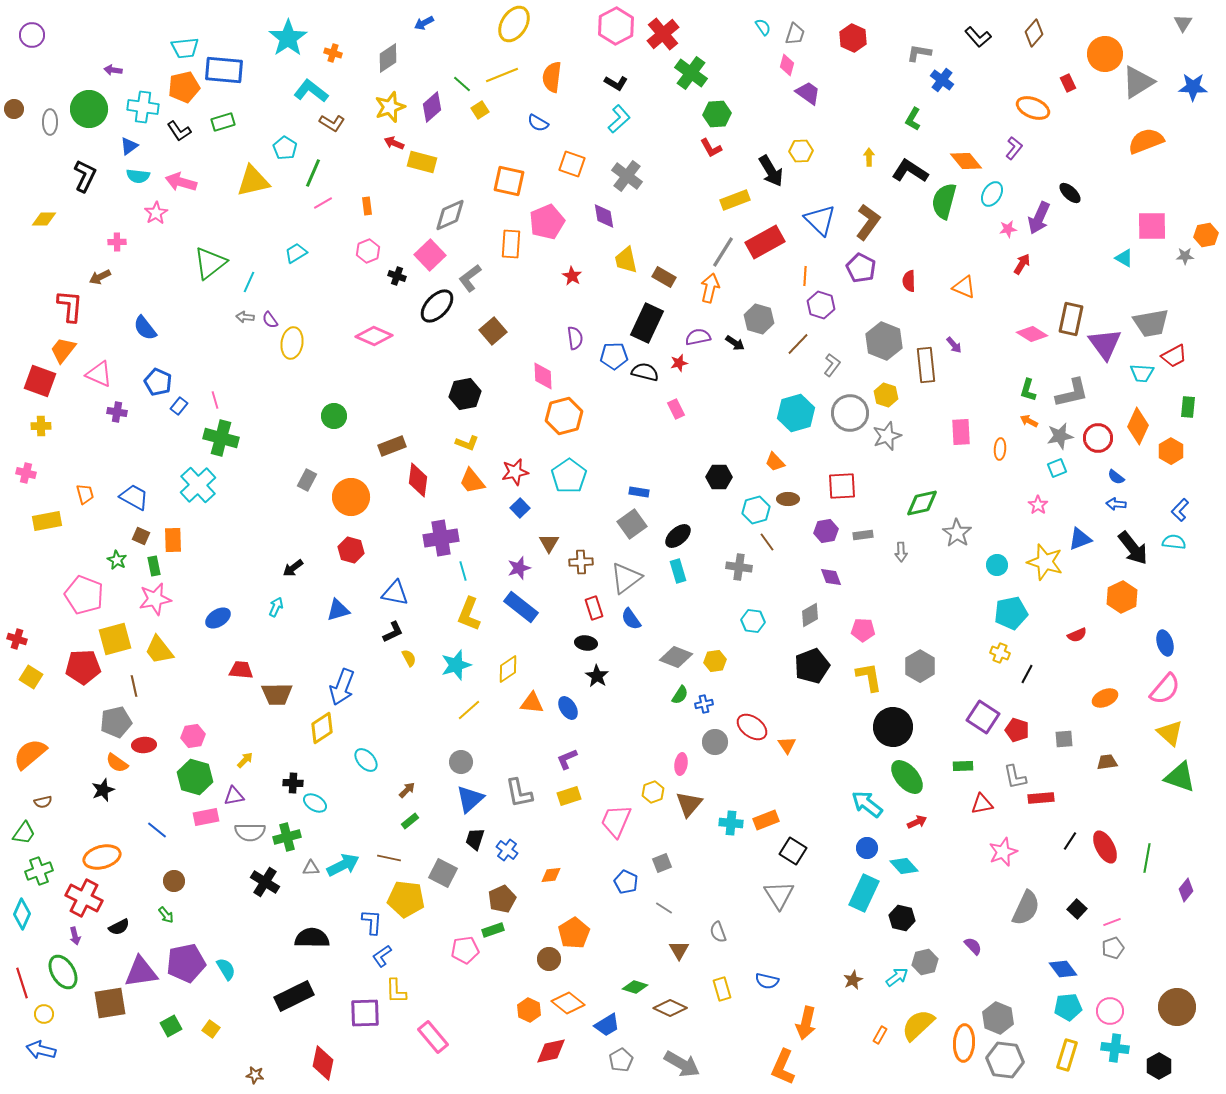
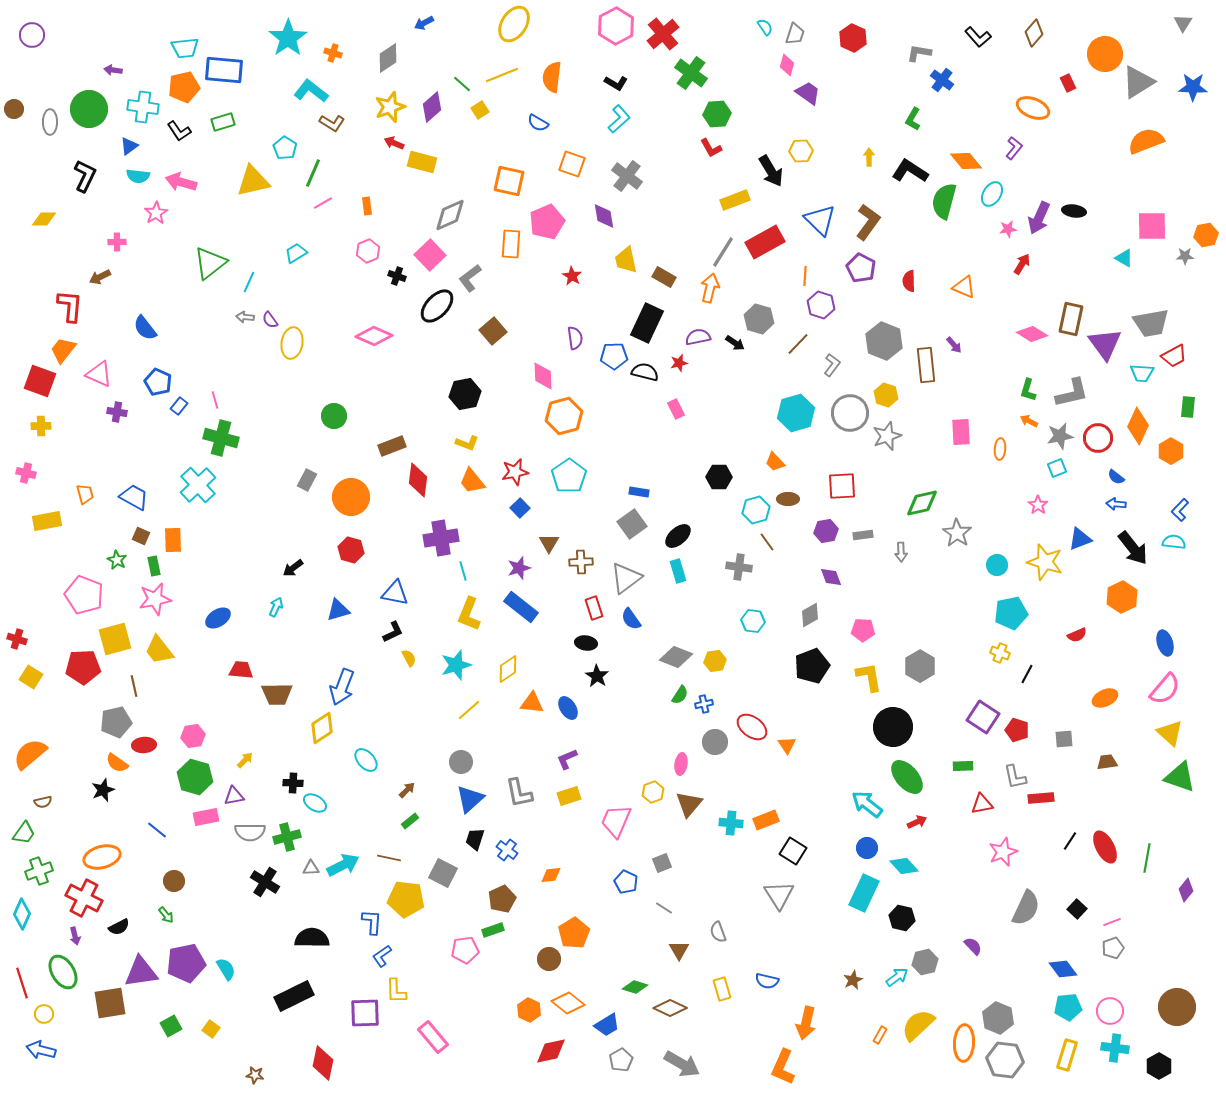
cyan semicircle at (763, 27): moved 2 px right
black ellipse at (1070, 193): moved 4 px right, 18 px down; rotated 35 degrees counterclockwise
